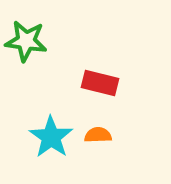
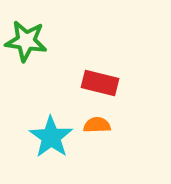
orange semicircle: moved 1 px left, 10 px up
